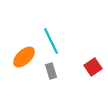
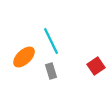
red square: moved 3 px right, 1 px up
